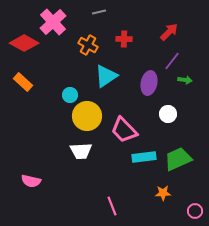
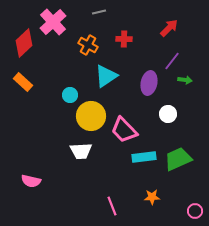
red arrow: moved 4 px up
red diamond: rotated 72 degrees counterclockwise
yellow circle: moved 4 px right
orange star: moved 11 px left, 4 px down
